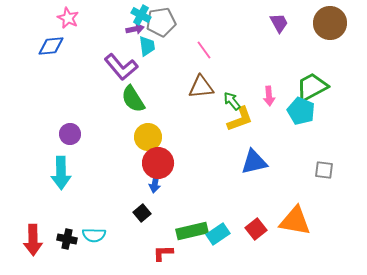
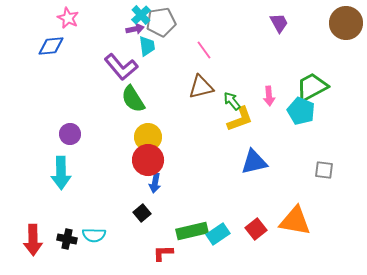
cyan cross: rotated 18 degrees clockwise
brown circle: moved 16 px right
brown triangle: rotated 8 degrees counterclockwise
red circle: moved 10 px left, 3 px up
